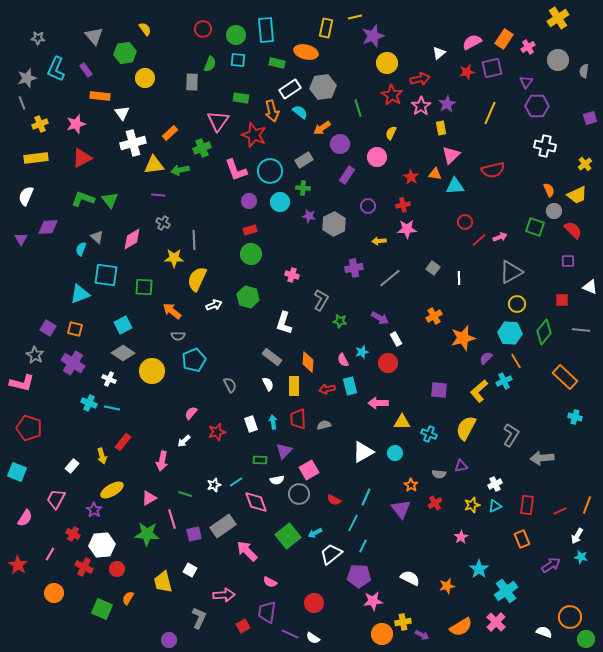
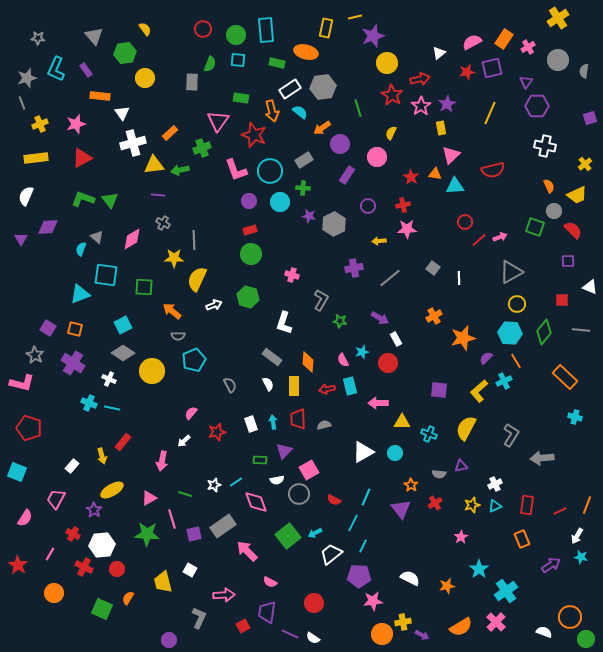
orange semicircle at (549, 190): moved 4 px up
